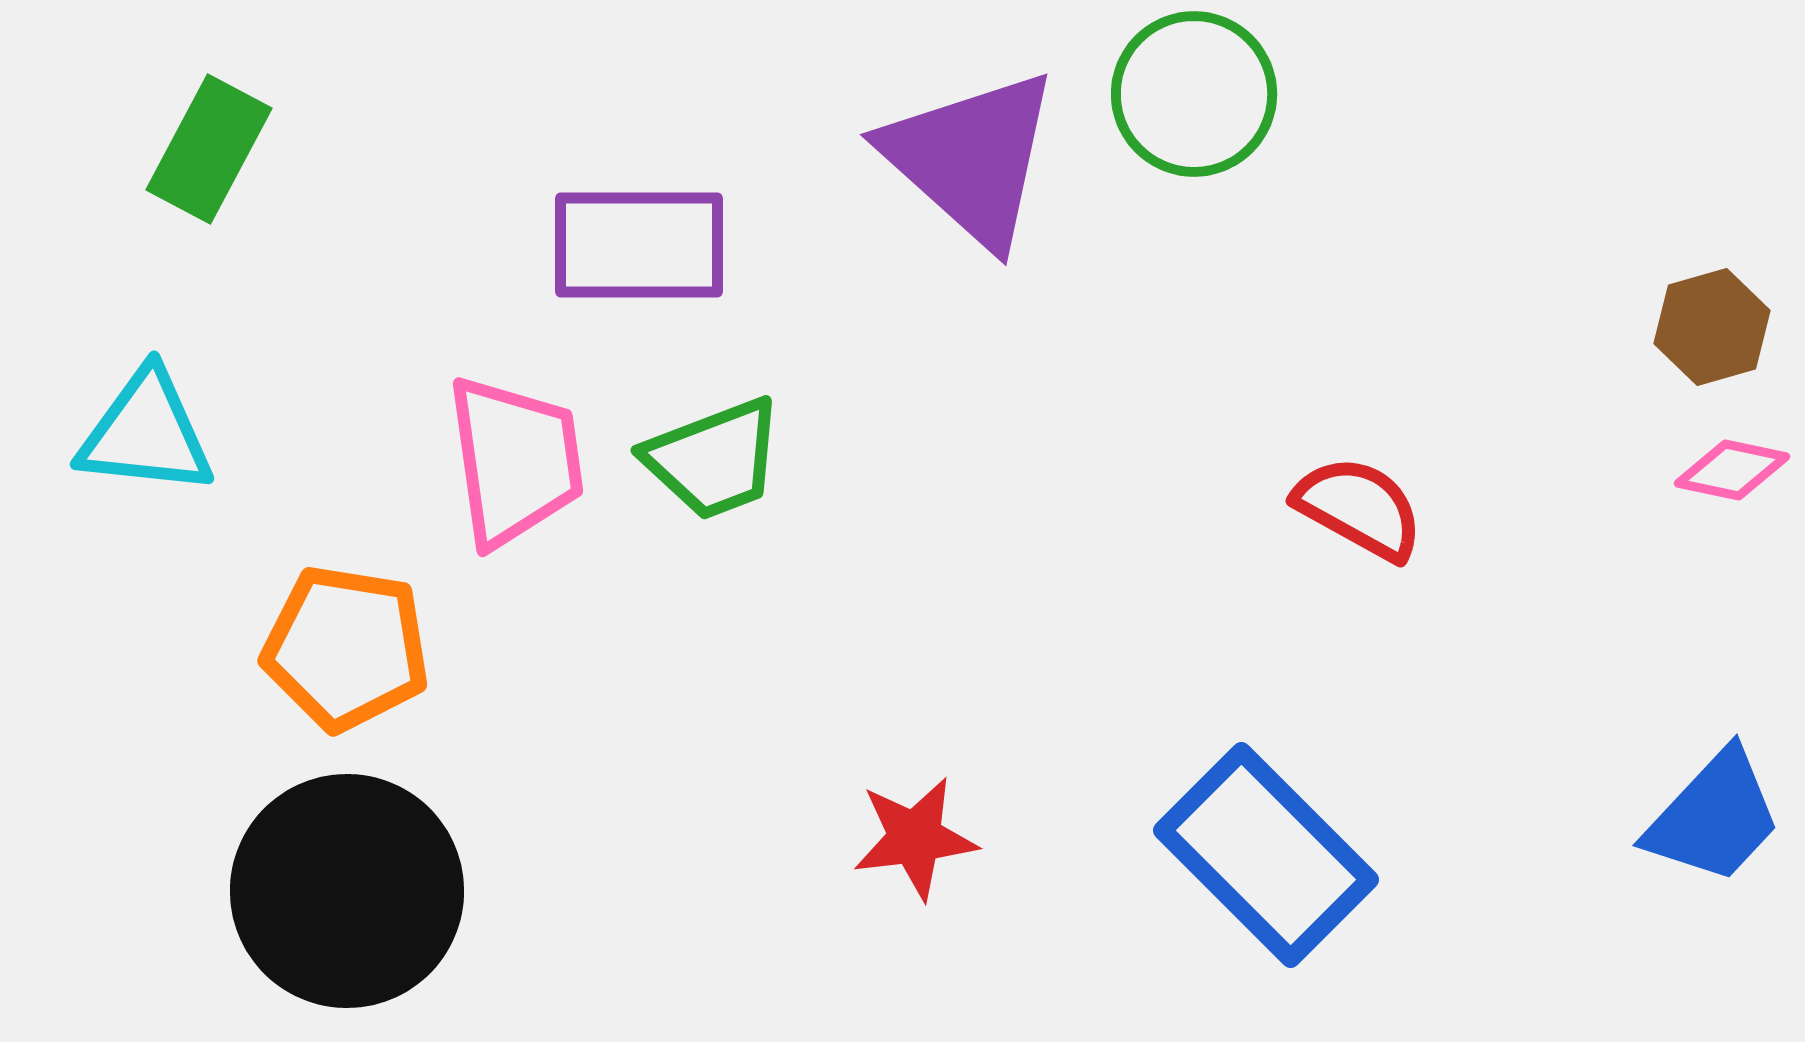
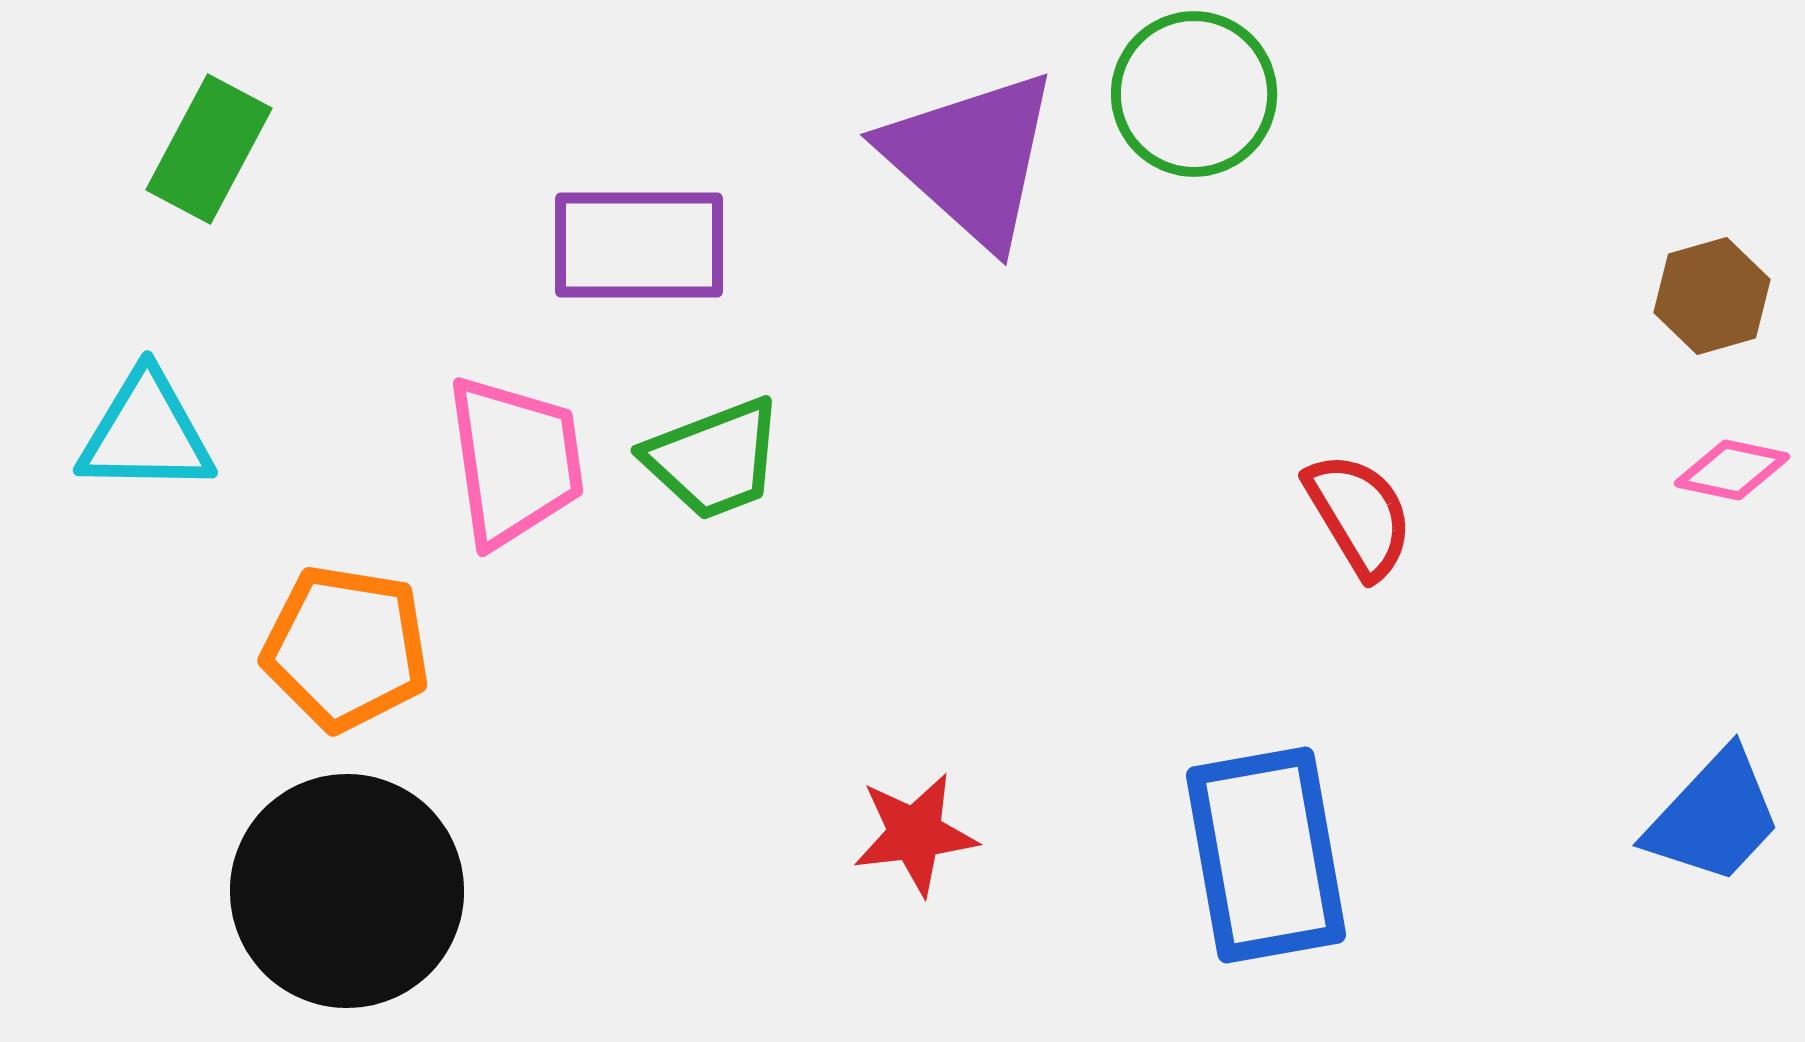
brown hexagon: moved 31 px up
cyan triangle: rotated 5 degrees counterclockwise
red semicircle: moved 7 px down; rotated 30 degrees clockwise
red star: moved 4 px up
blue rectangle: rotated 35 degrees clockwise
